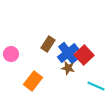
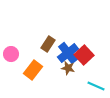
orange rectangle: moved 11 px up
